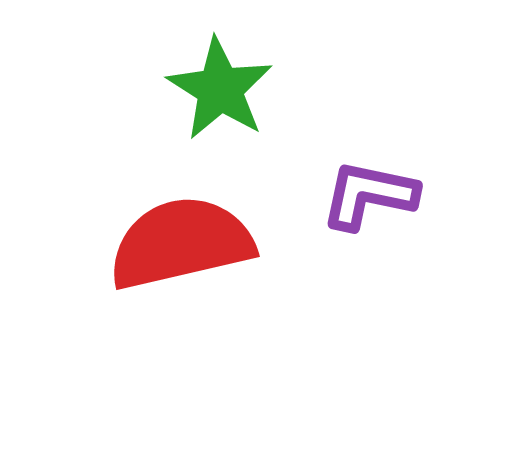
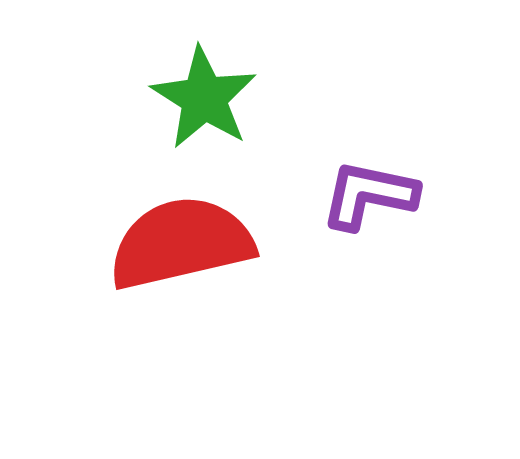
green star: moved 16 px left, 9 px down
